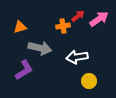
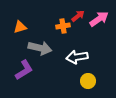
yellow circle: moved 1 px left
